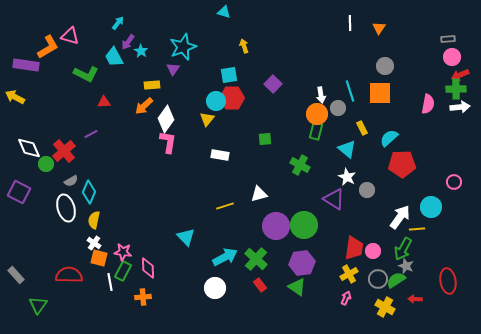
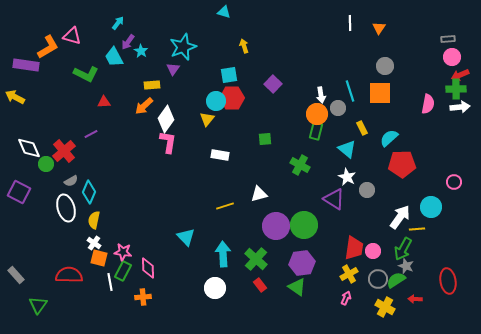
pink triangle at (70, 36): moved 2 px right
cyan arrow at (225, 257): moved 2 px left, 3 px up; rotated 65 degrees counterclockwise
